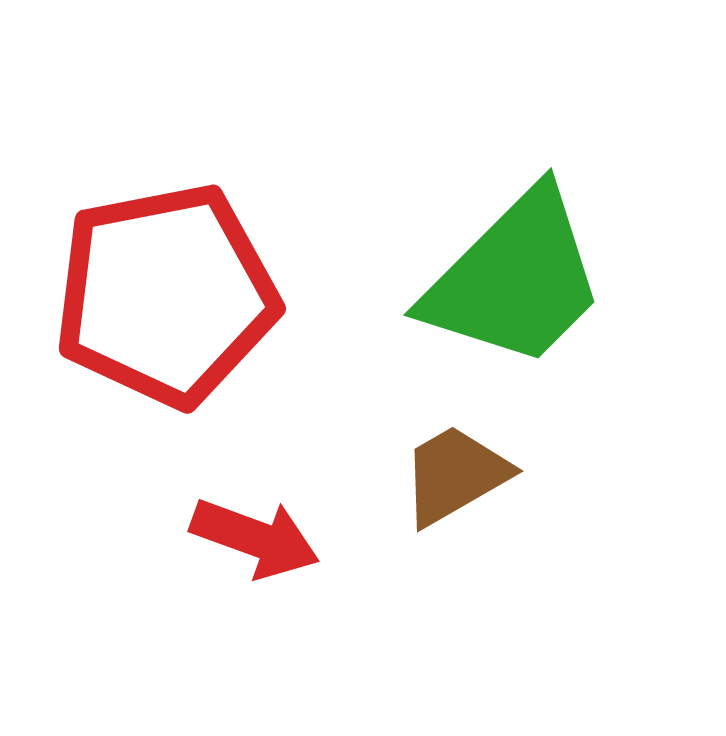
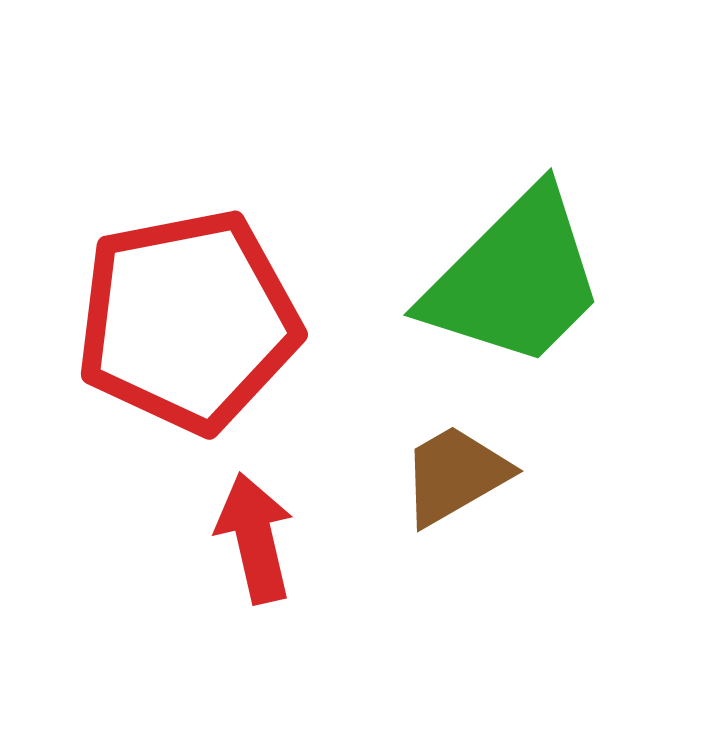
red pentagon: moved 22 px right, 26 px down
red arrow: rotated 123 degrees counterclockwise
